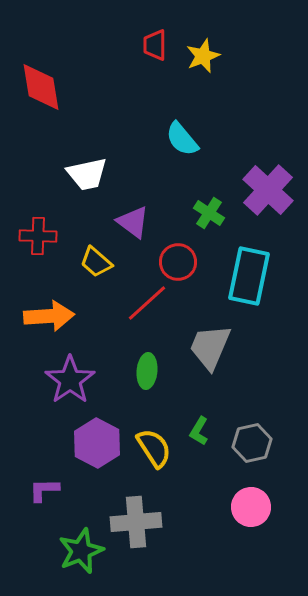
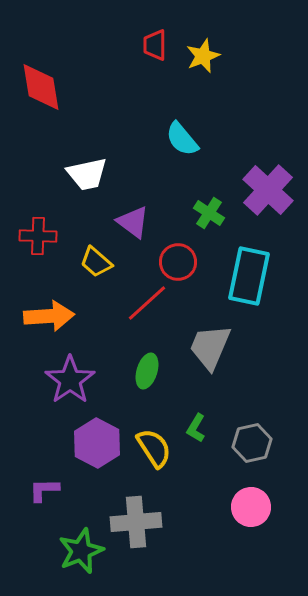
green ellipse: rotated 12 degrees clockwise
green L-shape: moved 3 px left, 3 px up
